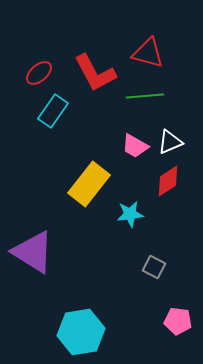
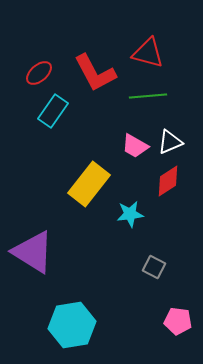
green line: moved 3 px right
cyan hexagon: moved 9 px left, 7 px up
